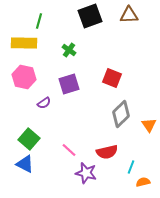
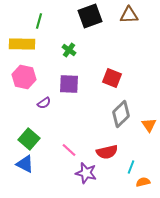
yellow rectangle: moved 2 px left, 1 px down
purple square: rotated 20 degrees clockwise
